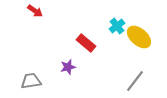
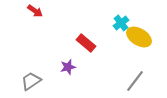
cyan cross: moved 4 px right, 3 px up
yellow ellipse: rotated 10 degrees counterclockwise
gray trapezoid: rotated 25 degrees counterclockwise
